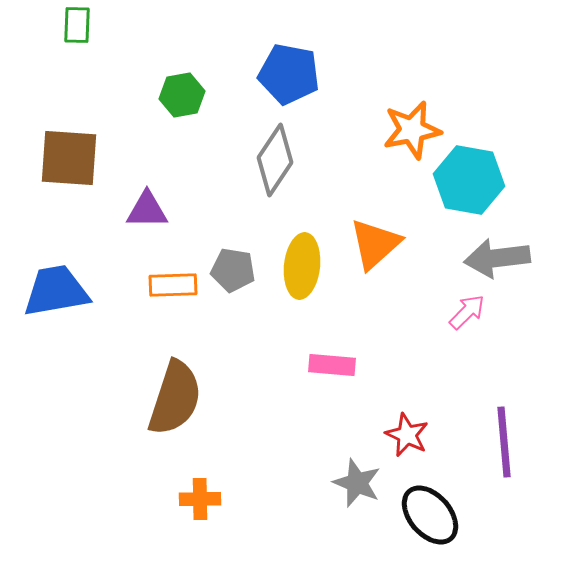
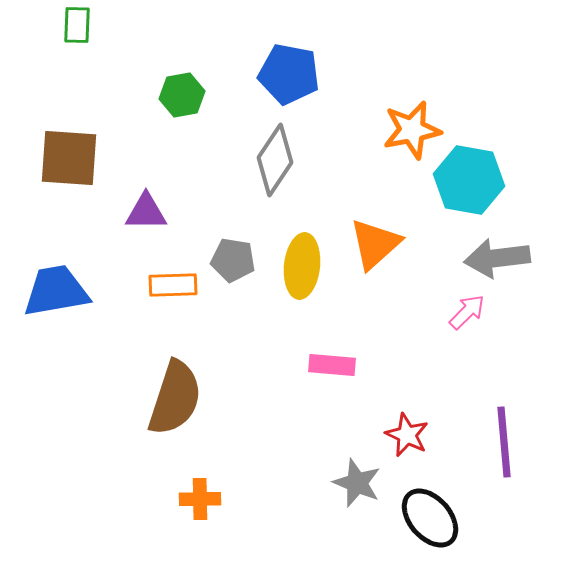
purple triangle: moved 1 px left, 2 px down
gray pentagon: moved 10 px up
black ellipse: moved 3 px down
